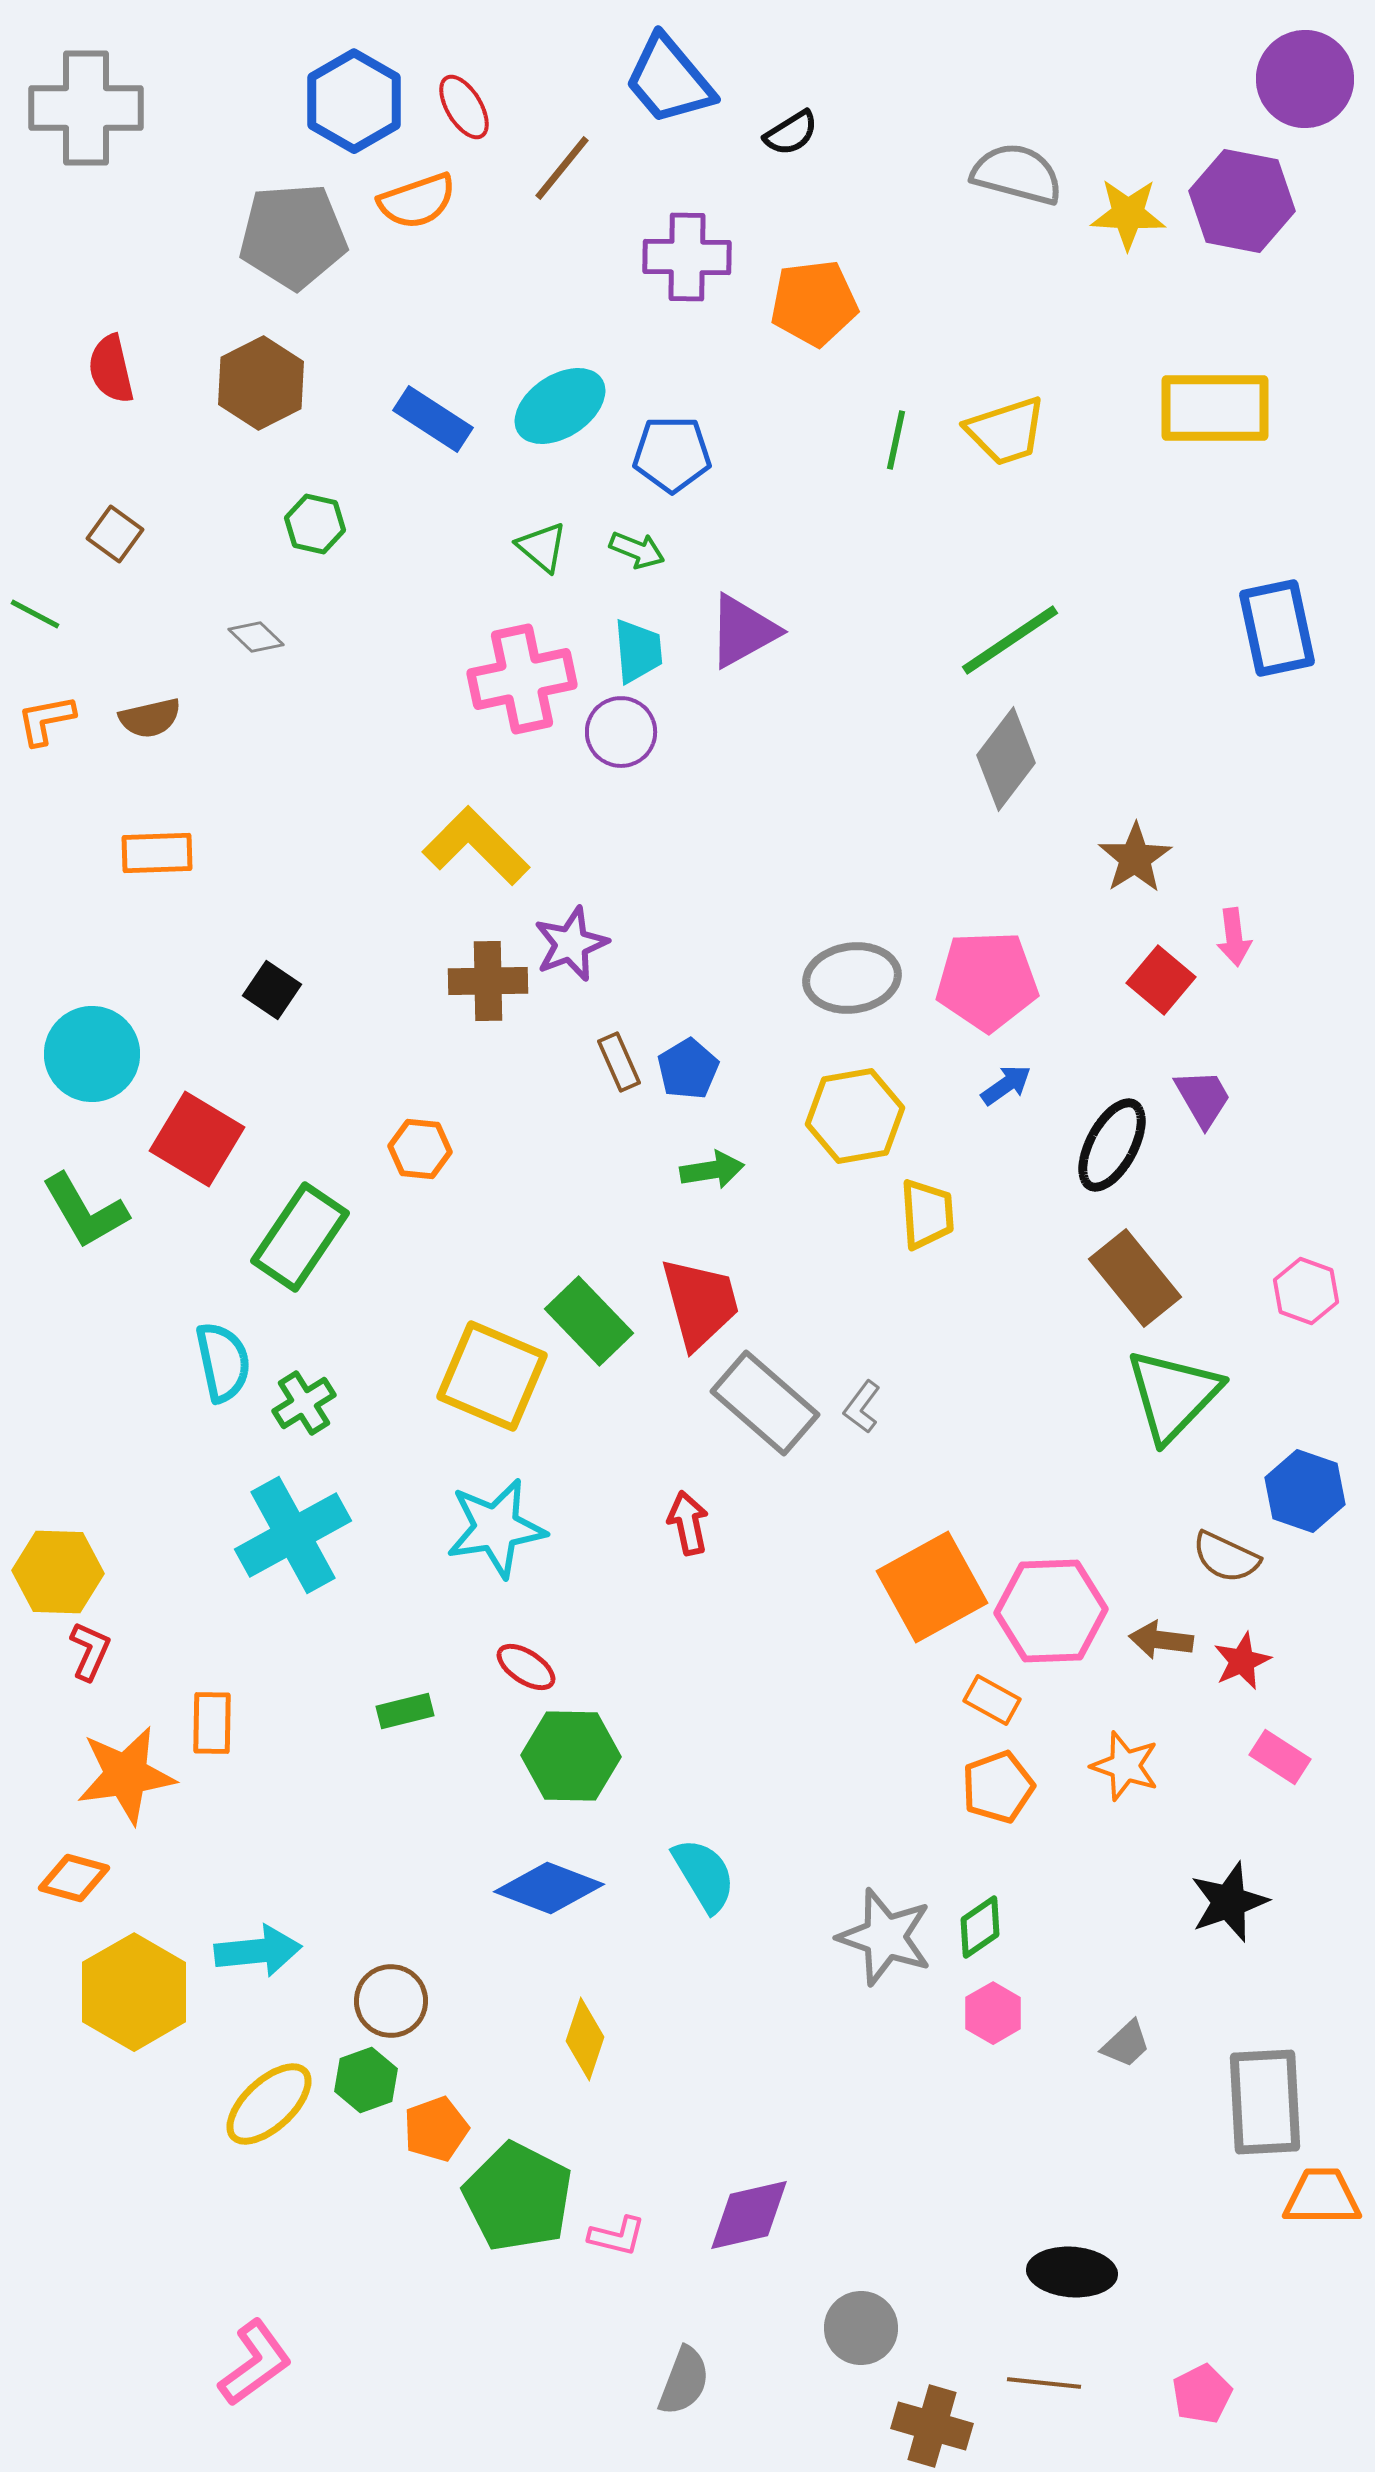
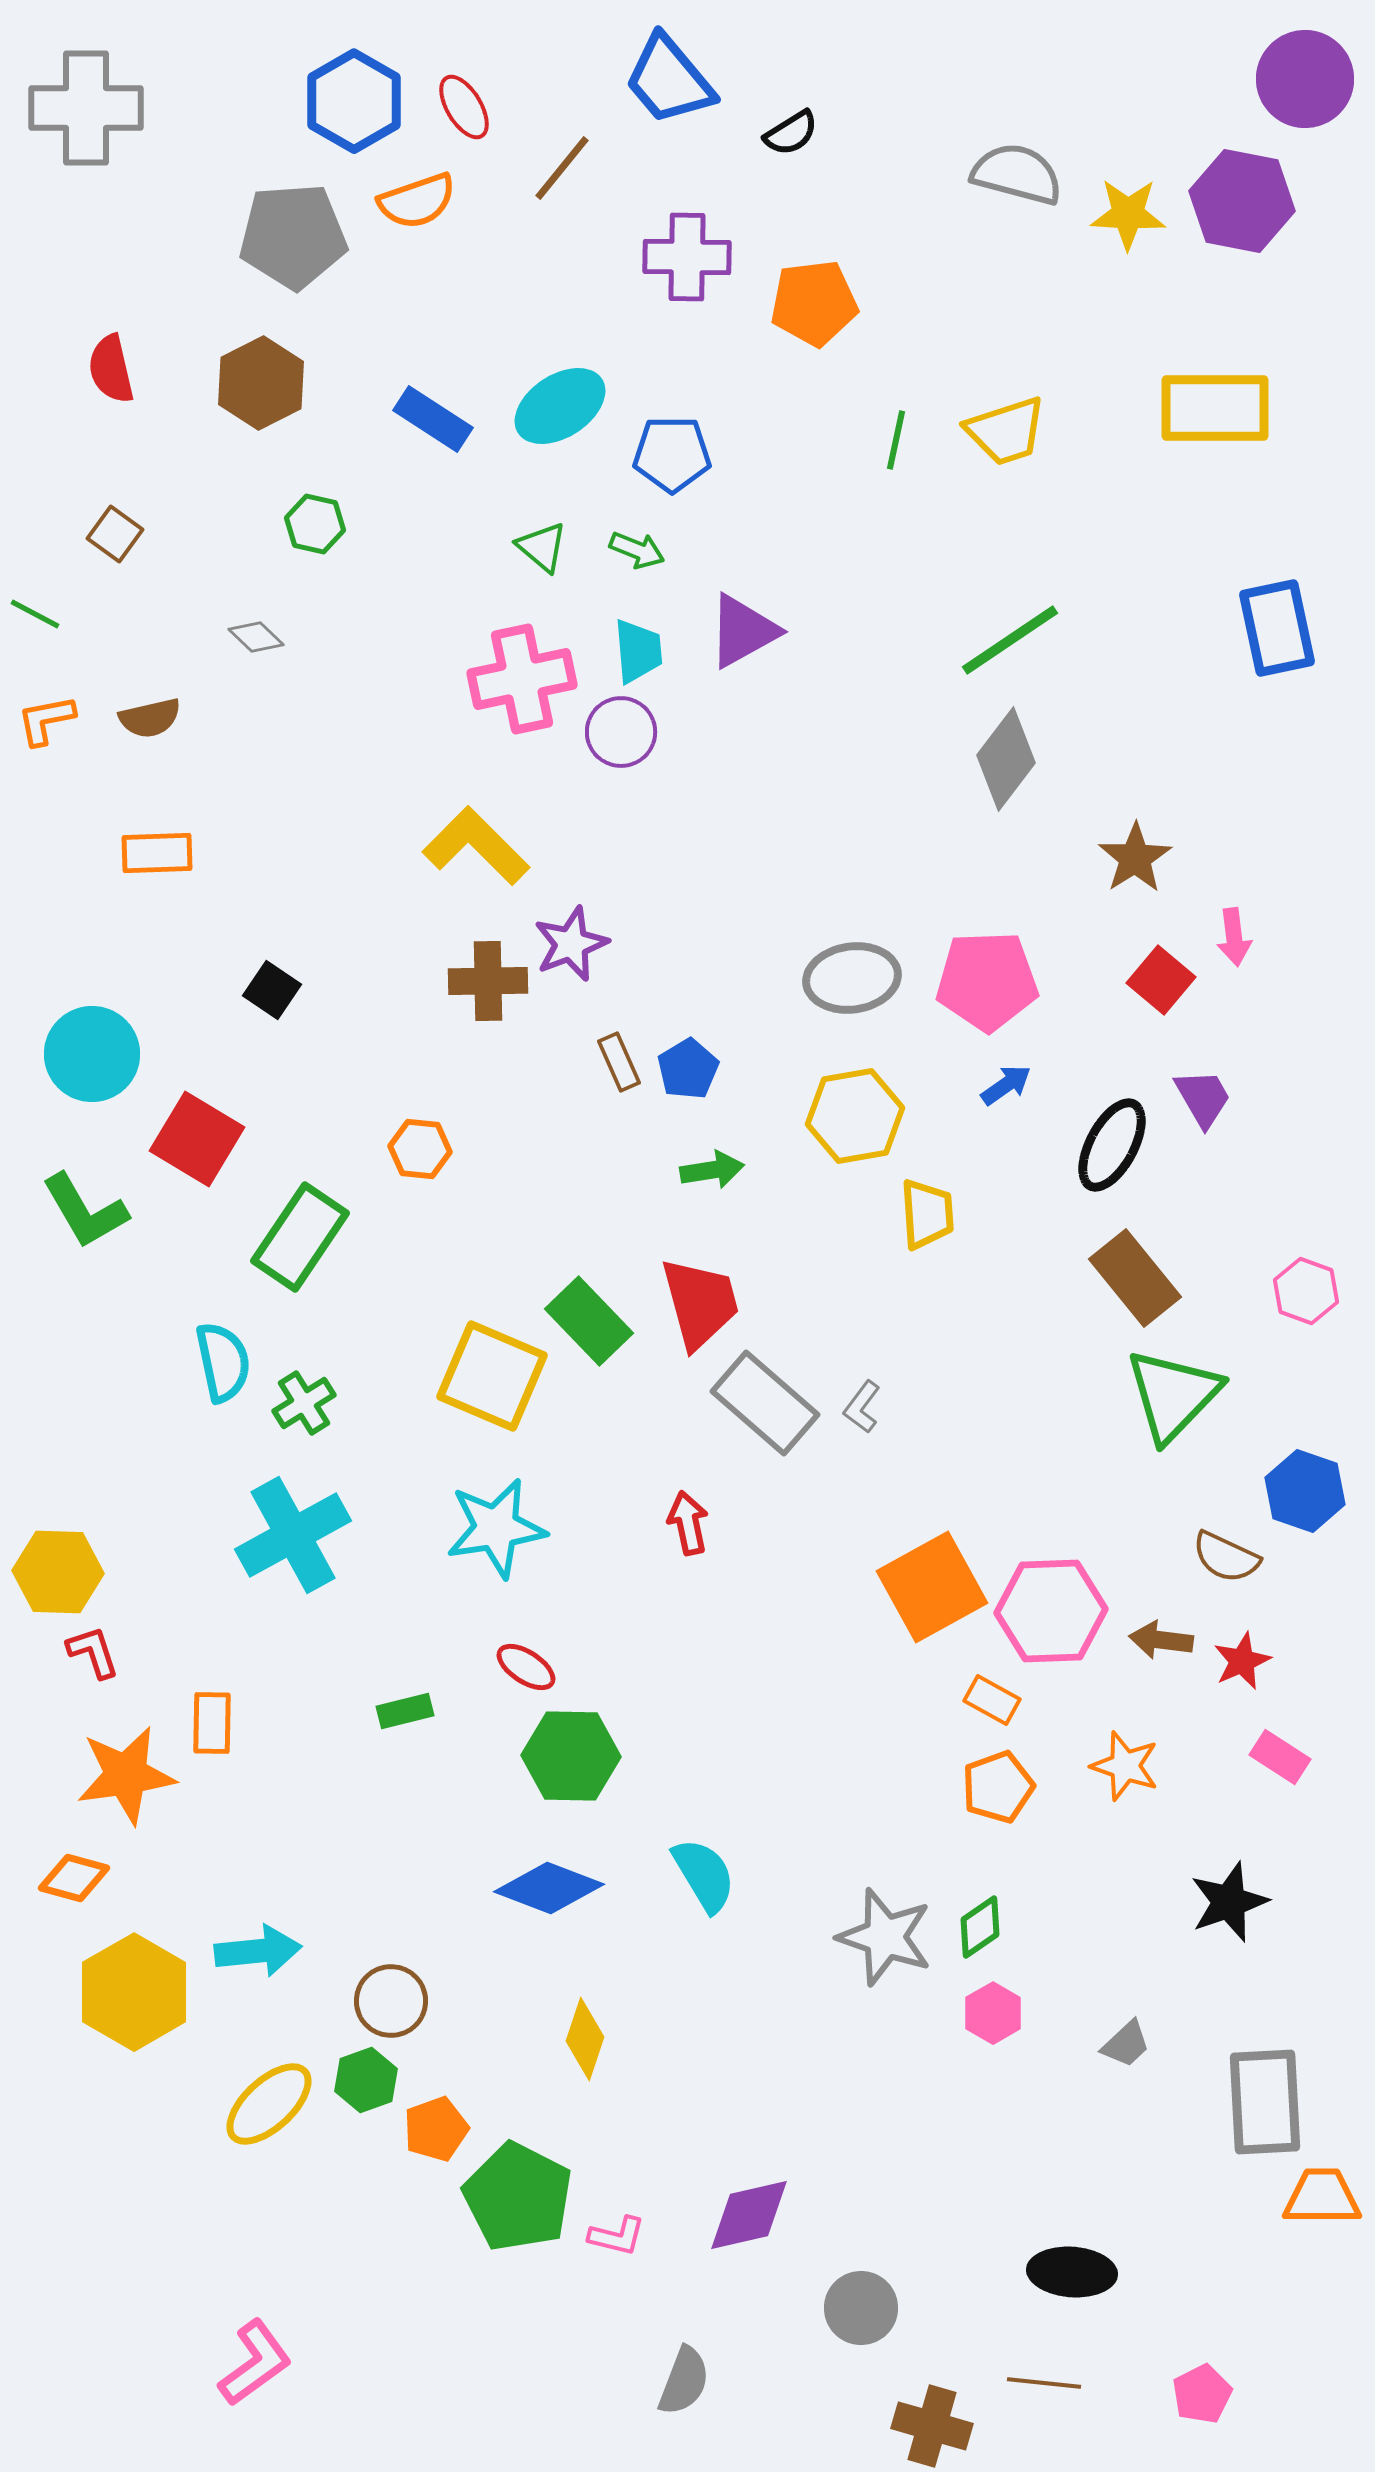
red L-shape at (90, 1651): moved 3 px right, 1 px down; rotated 42 degrees counterclockwise
gray circle at (861, 2328): moved 20 px up
